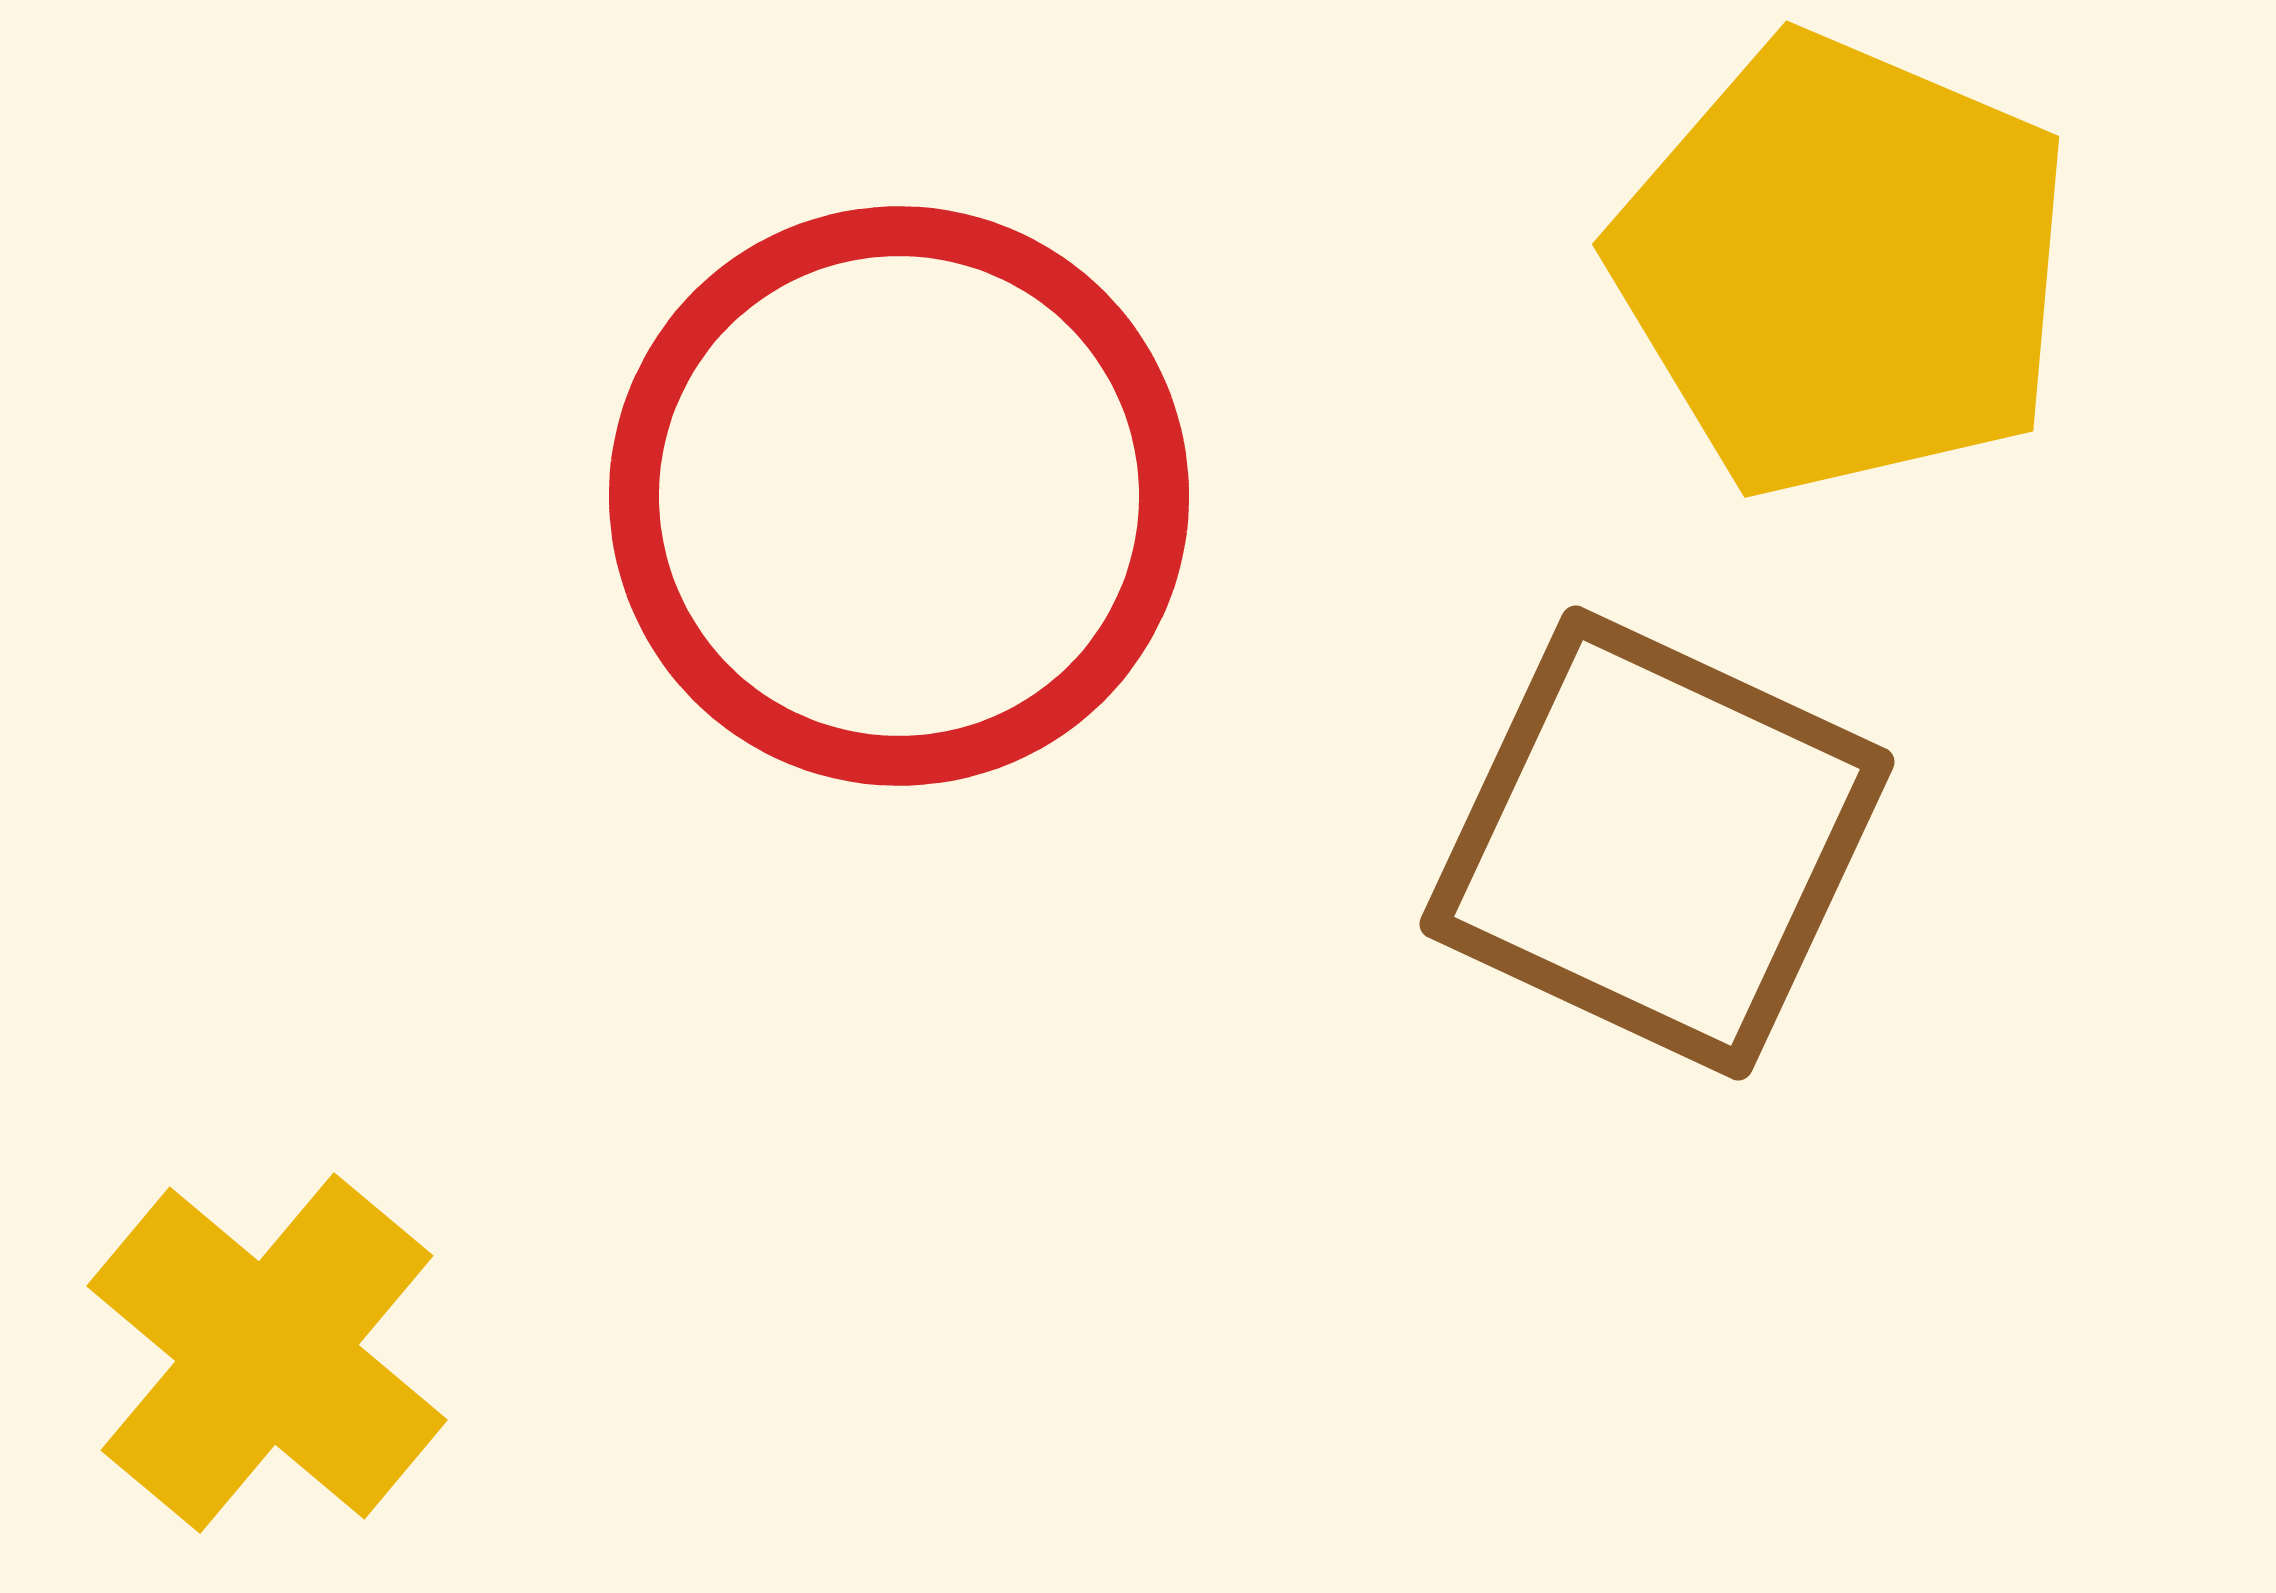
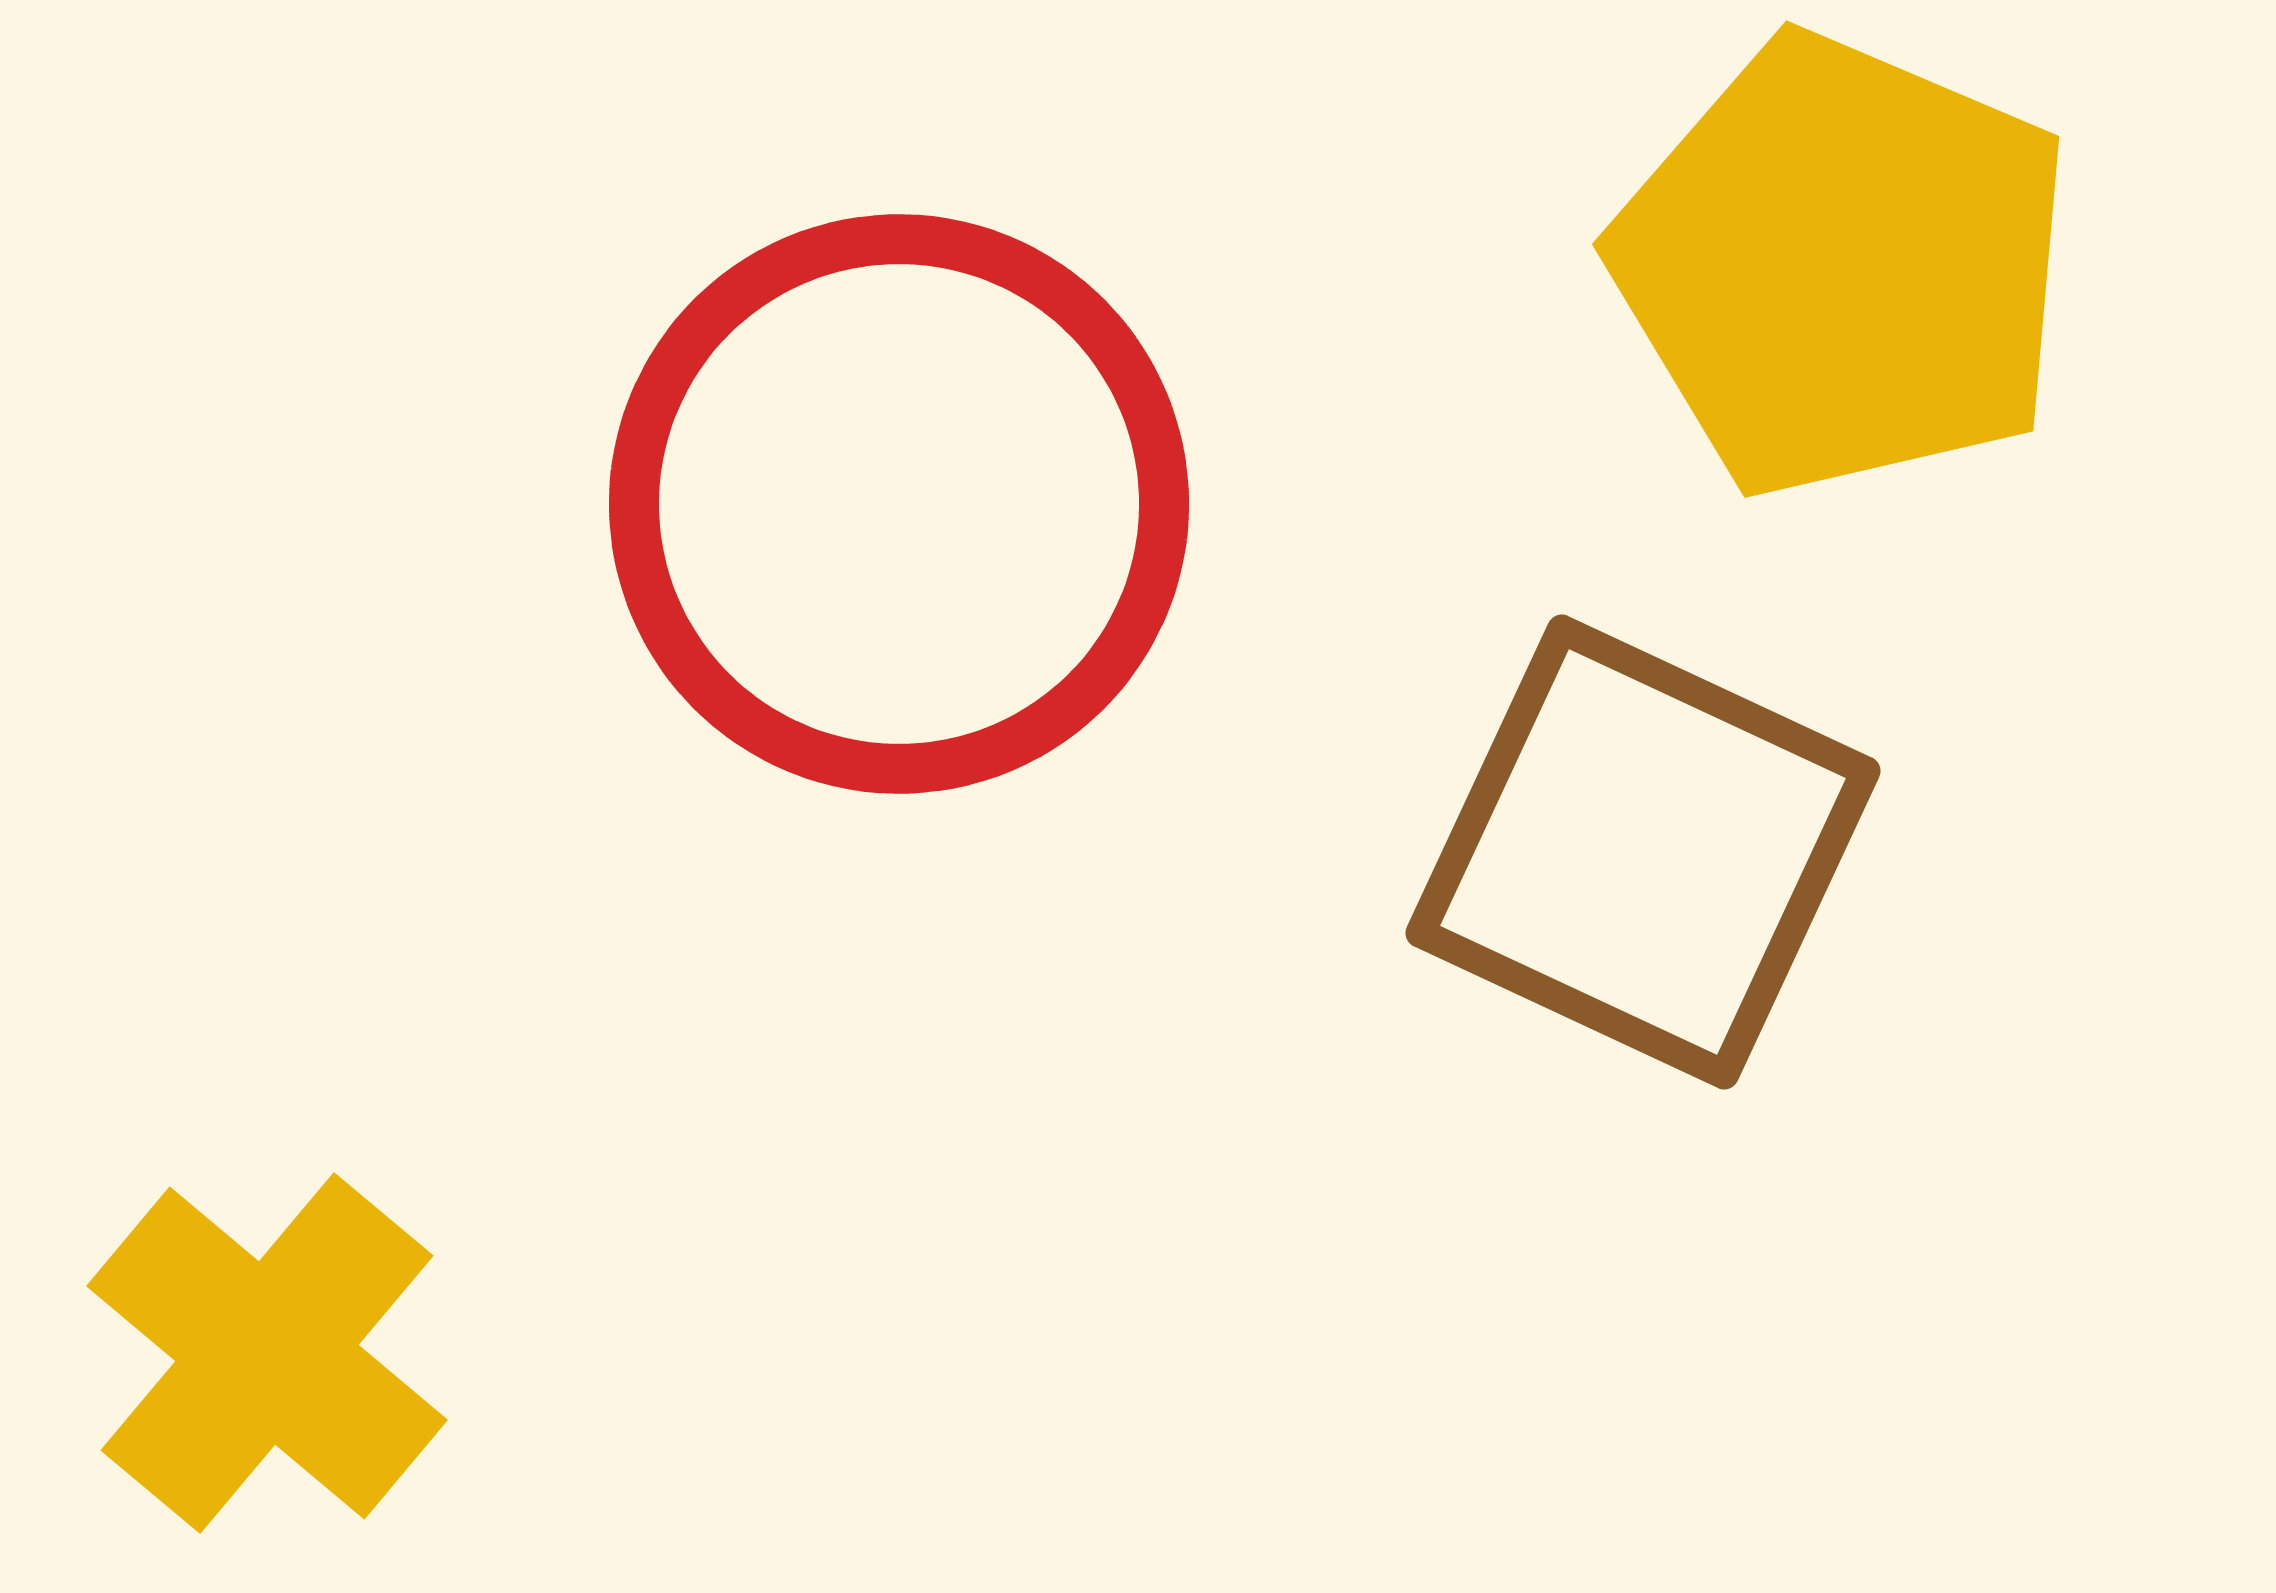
red circle: moved 8 px down
brown square: moved 14 px left, 9 px down
